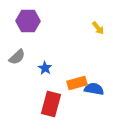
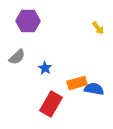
red rectangle: rotated 15 degrees clockwise
